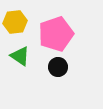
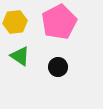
pink pentagon: moved 3 px right, 12 px up; rotated 8 degrees counterclockwise
